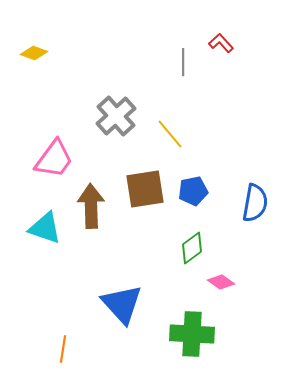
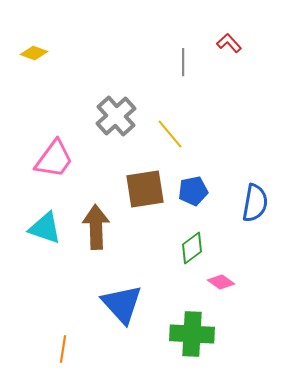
red L-shape: moved 8 px right
brown arrow: moved 5 px right, 21 px down
